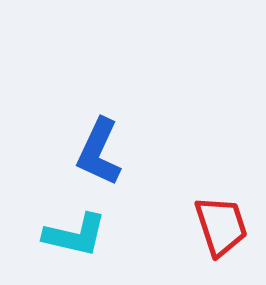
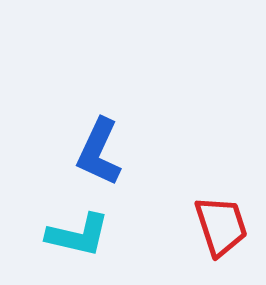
cyan L-shape: moved 3 px right
